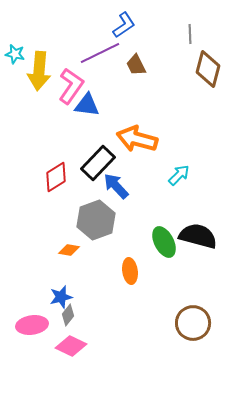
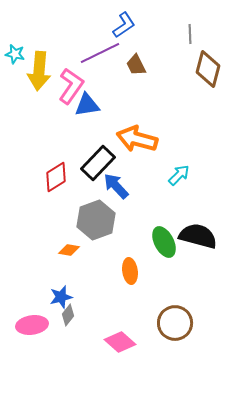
blue triangle: rotated 16 degrees counterclockwise
brown circle: moved 18 px left
pink diamond: moved 49 px right, 4 px up; rotated 16 degrees clockwise
